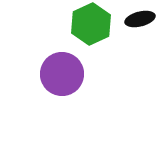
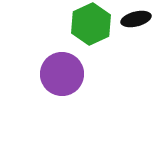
black ellipse: moved 4 px left
